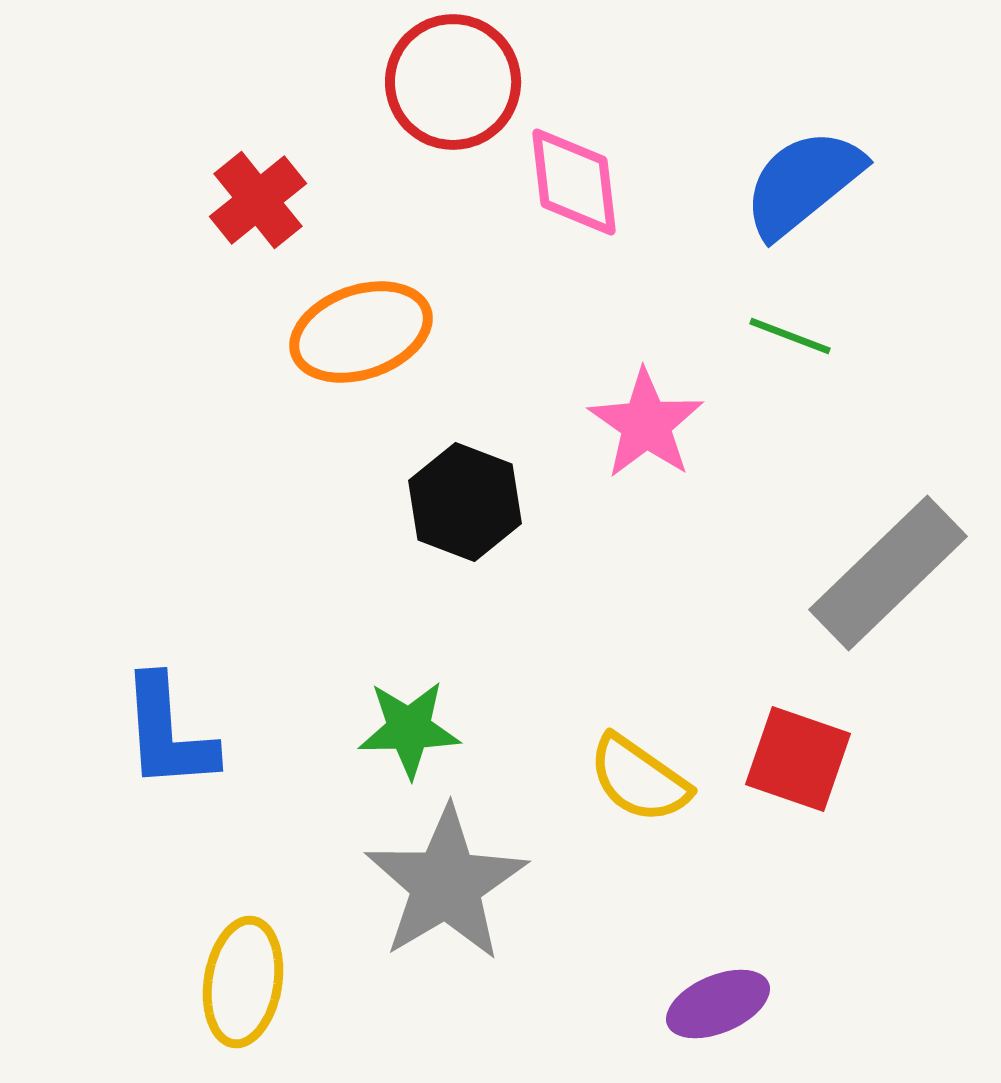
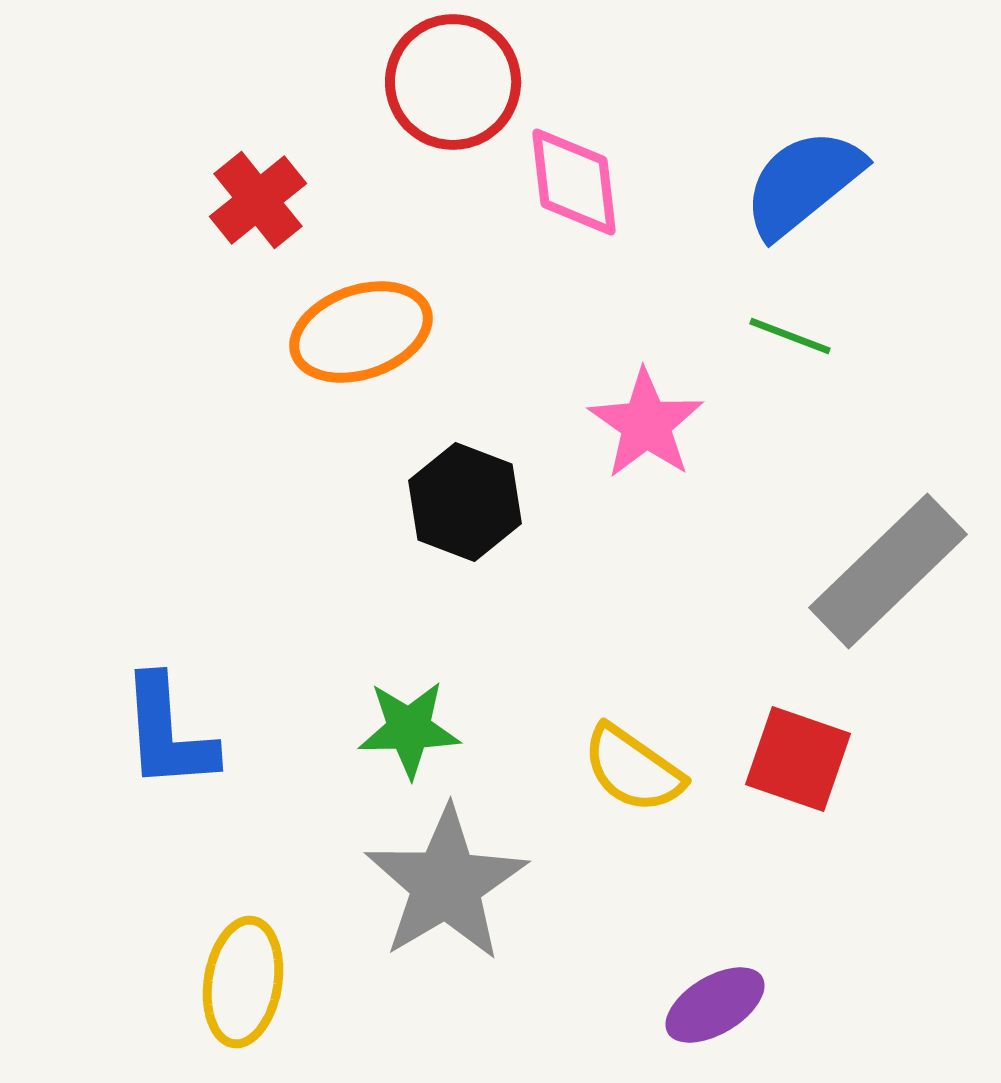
gray rectangle: moved 2 px up
yellow semicircle: moved 6 px left, 10 px up
purple ellipse: moved 3 px left, 1 px down; rotated 8 degrees counterclockwise
